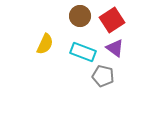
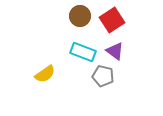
yellow semicircle: moved 30 px down; rotated 30 degrees clockwise
purple triangle: moved 3 px down
